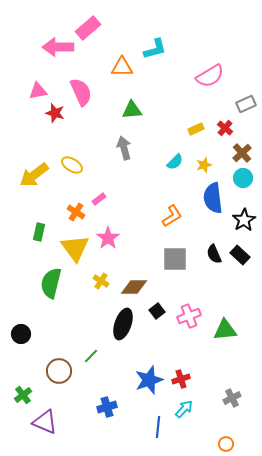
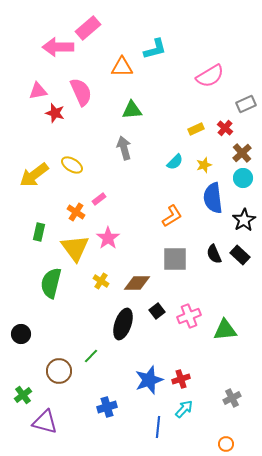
brown diamond at (134, 287): moved 3 px right, 4 px up
purple triangle at (45, 422): rotated 8 degrees counterclockwise
